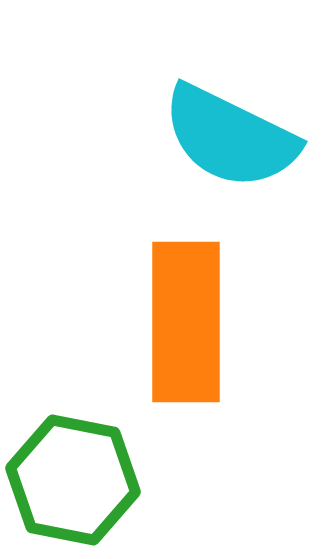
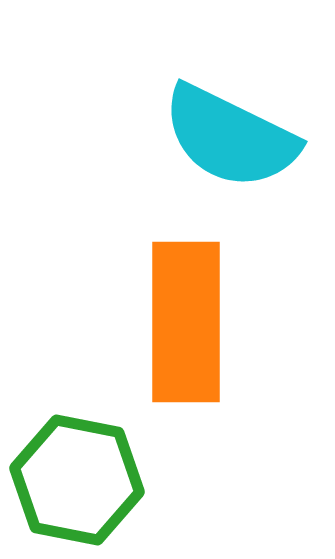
green hexagon: moved 4 px right
